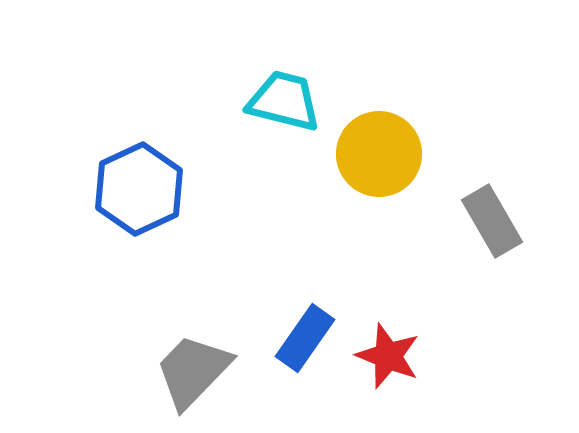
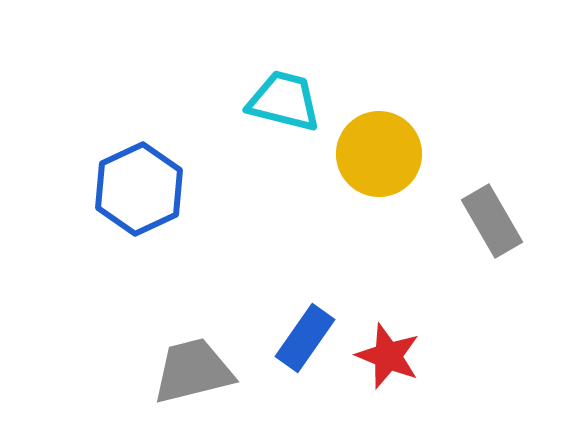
gray trapezoid: rotated 32 degrees clockwise
